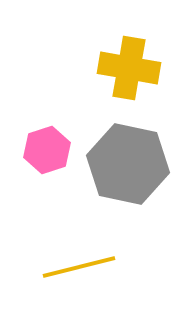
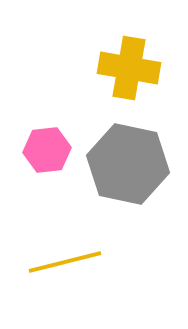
pink hexagon: rotated 12 degrees clockwise
yellow line: moved 14 px left, 5 px up
